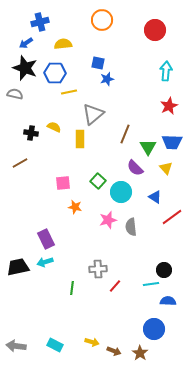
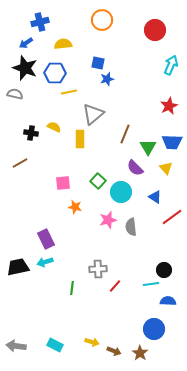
cyan arrow at (166, 71): moved 5 px right, 6 px up; rotated 18 degrees clockwise
